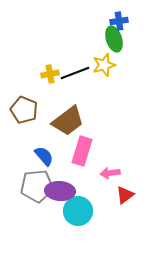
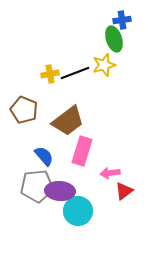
blue cross: moved 3 px right, 1 px up
red triangle: moved 1 px left, 4 px up
